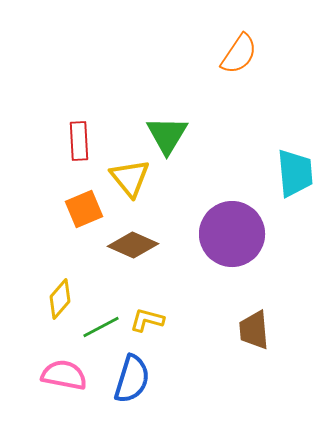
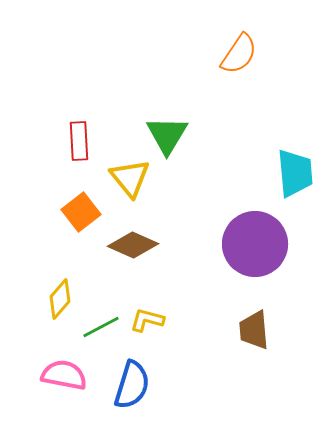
orange square: moved 3 px left, 3 px down; rotated 15 degrees counterclockwise
purple circle: moved 23 px right, 10 px down
blue semicircle: moved 6 px down
